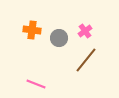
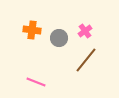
pink line: moved 2 px up
